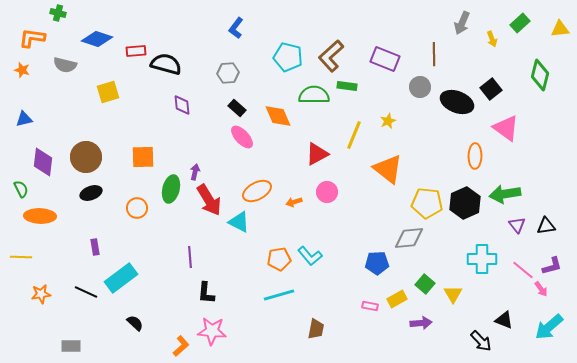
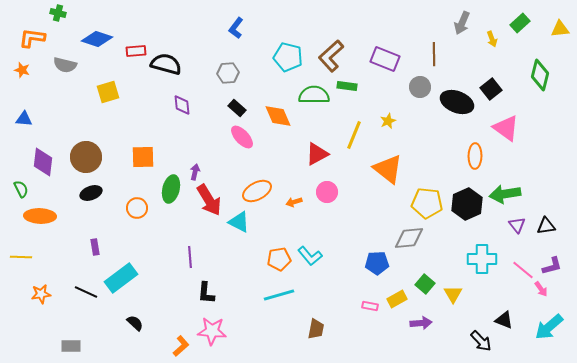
blue triangle at (24, 119): rotated 18 degrees clockwise
black hexagon at (465, 203): moved 2 px right, 1 px down
